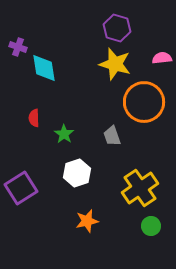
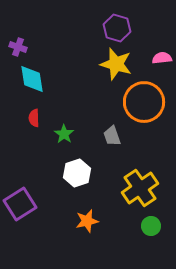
yellow star: moved 1 px right
cyan diamond: moved 12 px left, 11 px down
purple square: moved 1 px left, 16 px down
